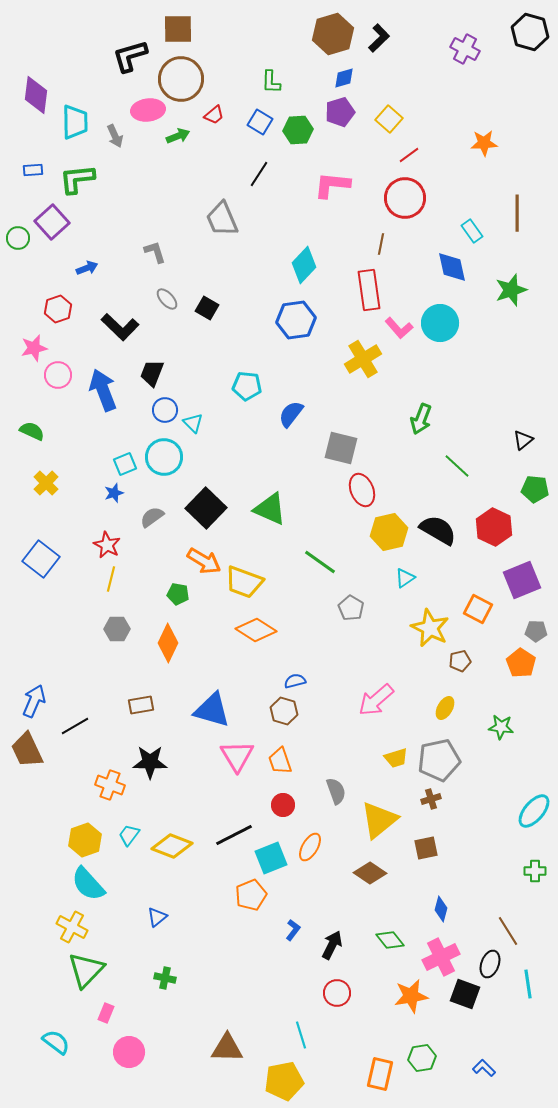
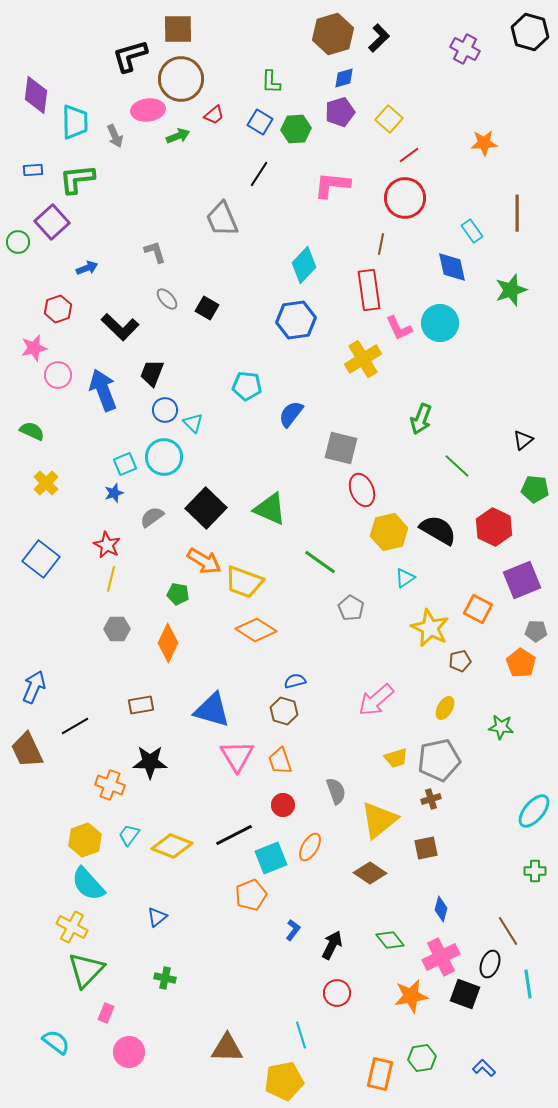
green hexagon at (298, 130): moved 2 px left, 1 px up
green circle at (18, 238): moved 4 px down
pink L-shape at (399, 328): rotated 16 degrees clockwise
blue arrow at (34, 701): moved 14 px up
